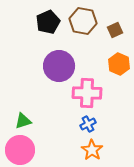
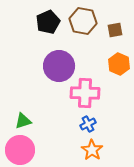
brown square: rotated 14 degrees clockwise
pink cross: moved 2 px left
